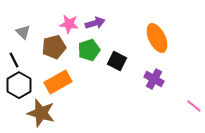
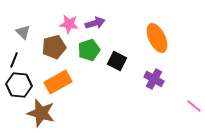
black line: rotated 49 degrees clockwise
black hexagon: rotated 25 degrees counterclockwise
